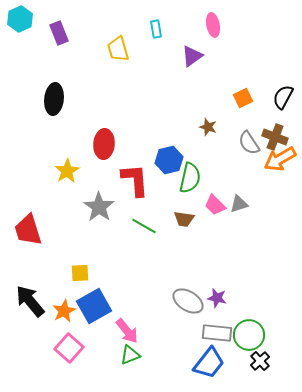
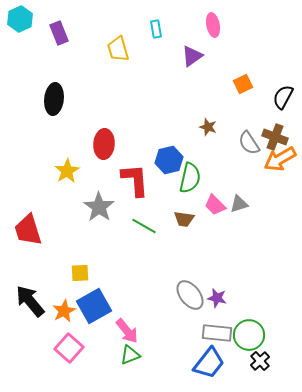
orange square: moved 14 px up
gray ellipse: moved 2 px right, 6 px up; rotated 20 degrees clockwise
